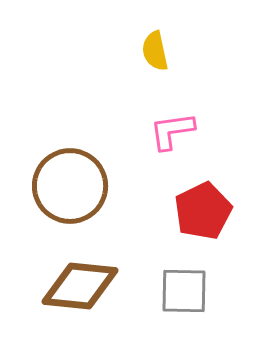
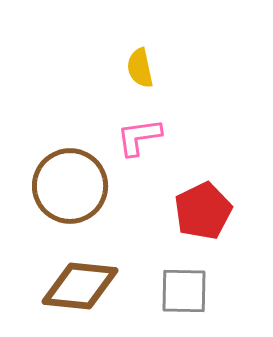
yellow semicircle: moved 15 px left, 17 px down
pink L-shape: moved 33 px left, 6 px down
